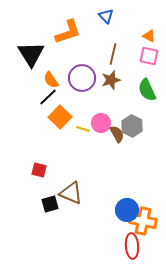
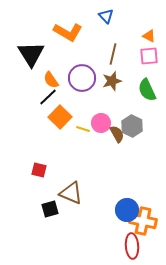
orange L-shape: rotated 48 degrees clockwise
pink square: rotated 18 degrees counterclockwise
brown star: moved 1 px right, 1 px down
black square: moved 5 px down
